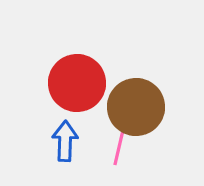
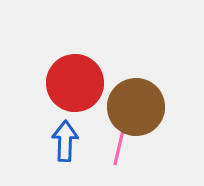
red circle: moved 2 px left
